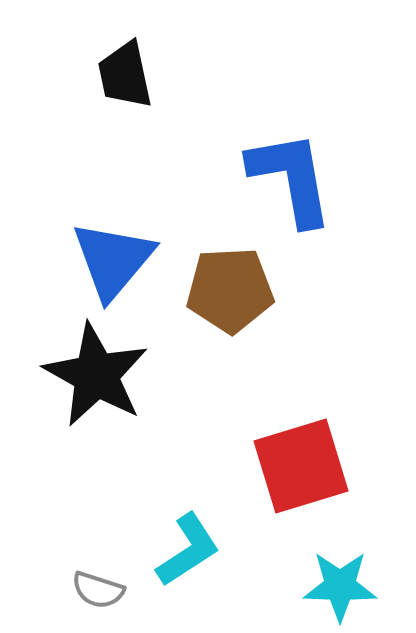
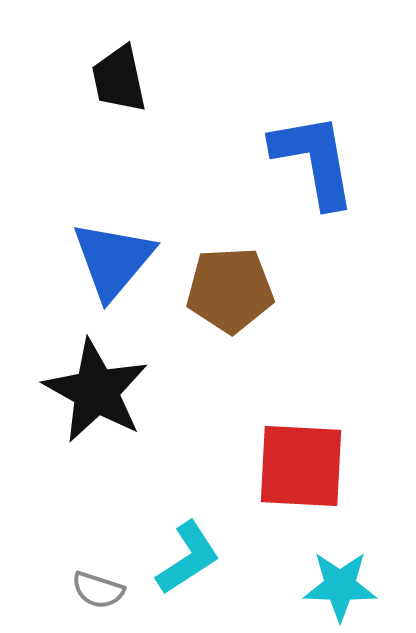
black trapezoid: moved 6 px left, 4 px down
blue L-shape: moved 23 px right, 18 px up
black star: moved 16 px down
red square: rotated 20 degrees clockwise
cyan L-shape: moved 8 px down
